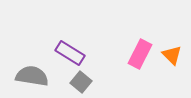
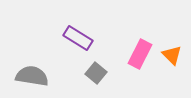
purple rectangle: moved 8 px right, 15 px up
gray square: moved 15 px right, 9 px up
